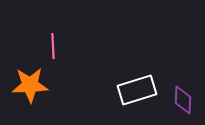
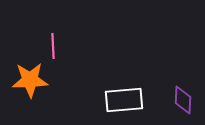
orange star: moved 5 px up
white rectangle: moved 13 px left, 10 px down; rotated 12 degrees clockwise
